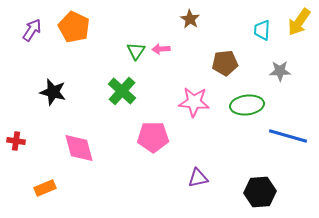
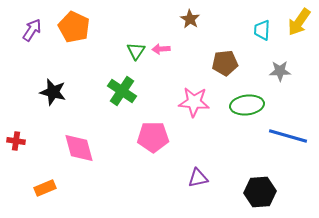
green cross: rotated 8 degrees counterclockwise
